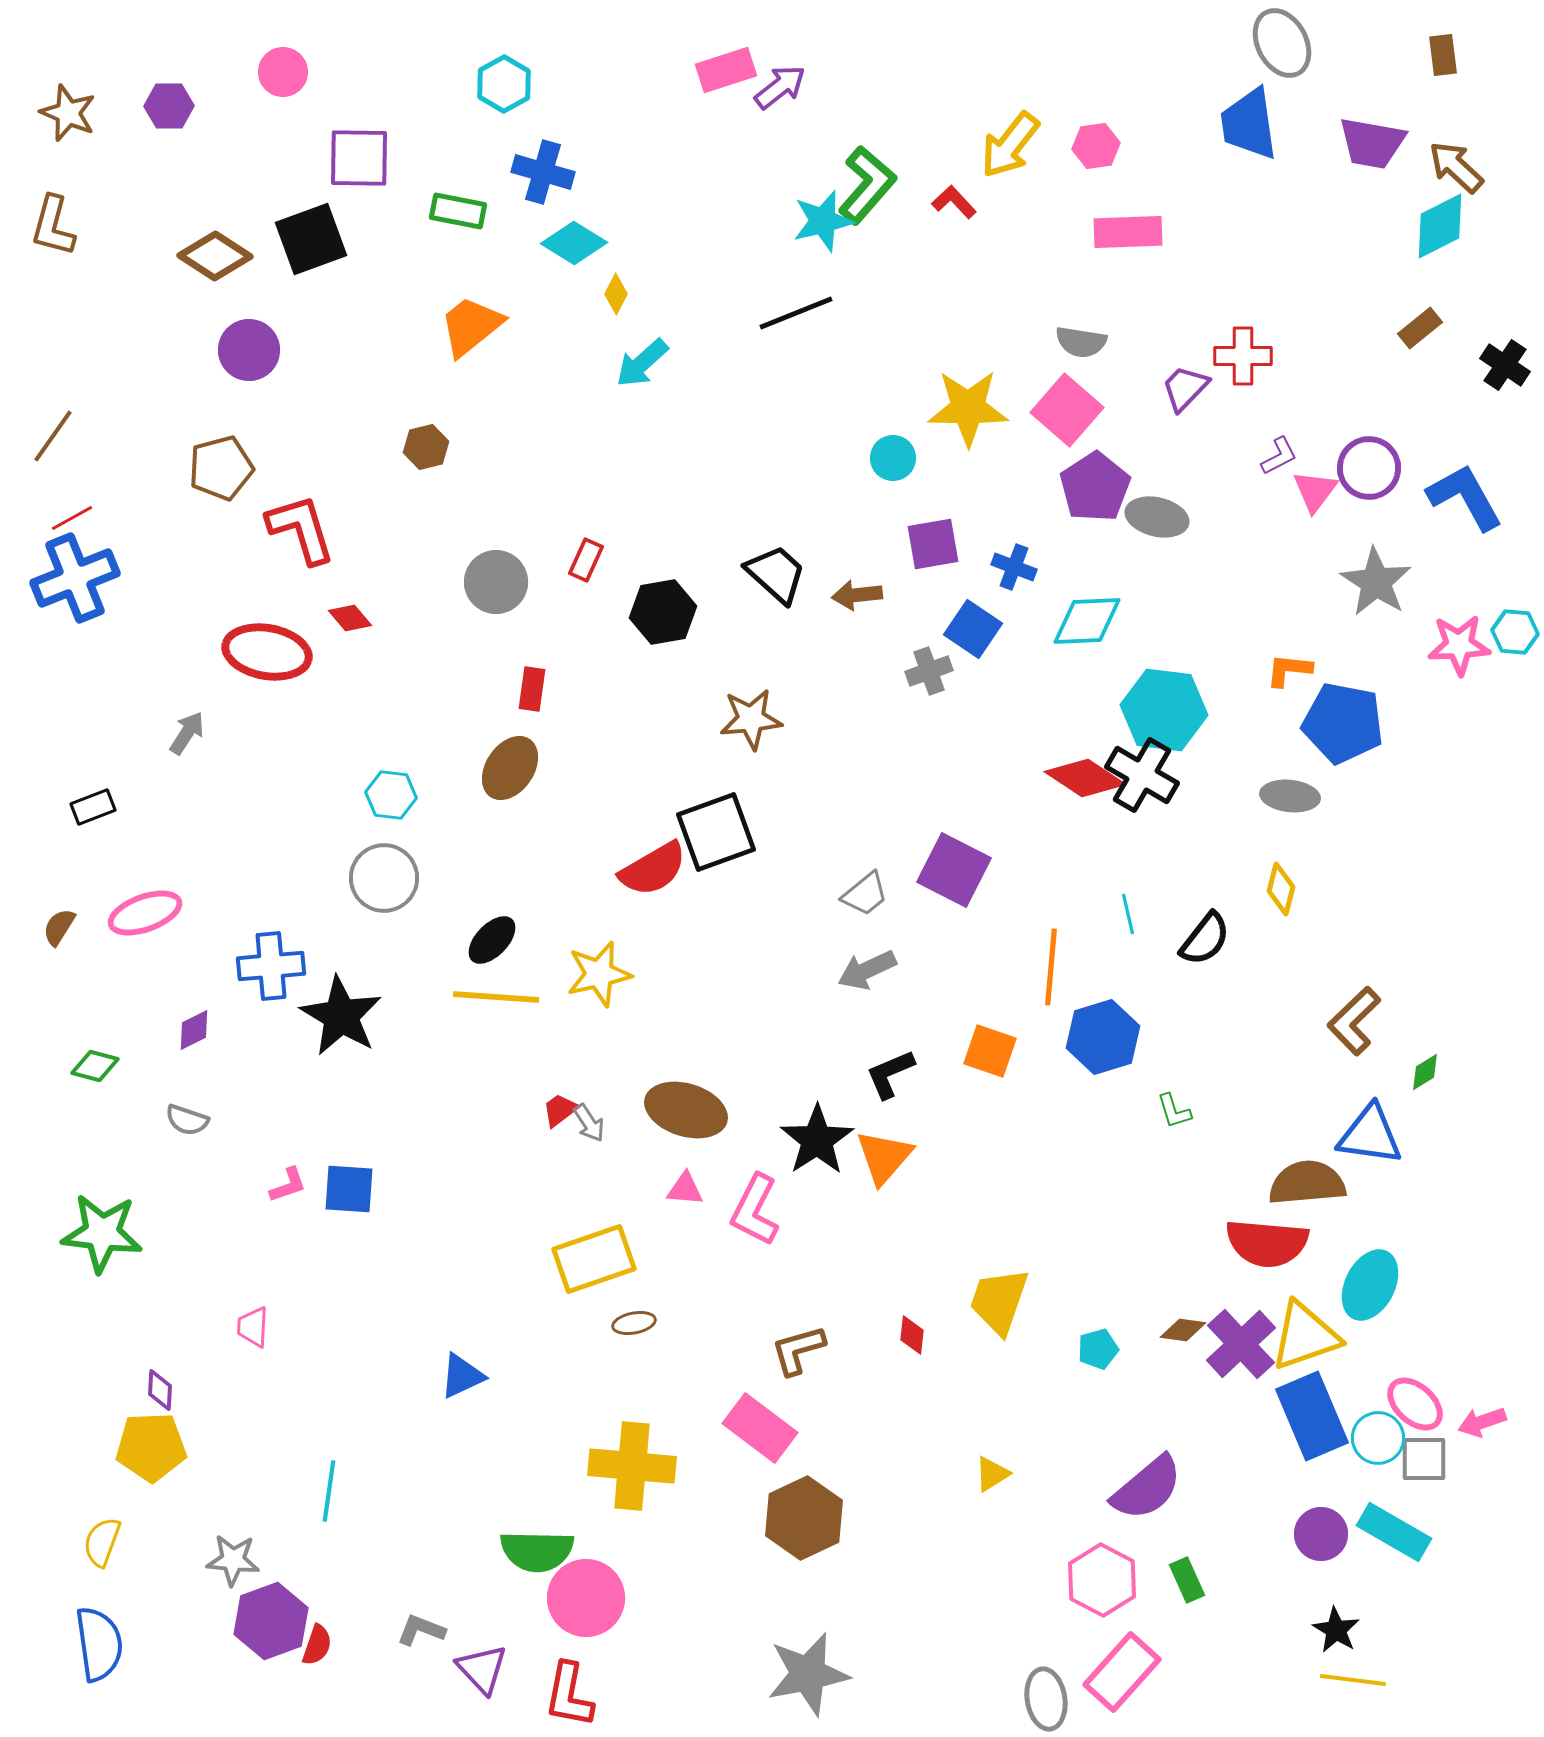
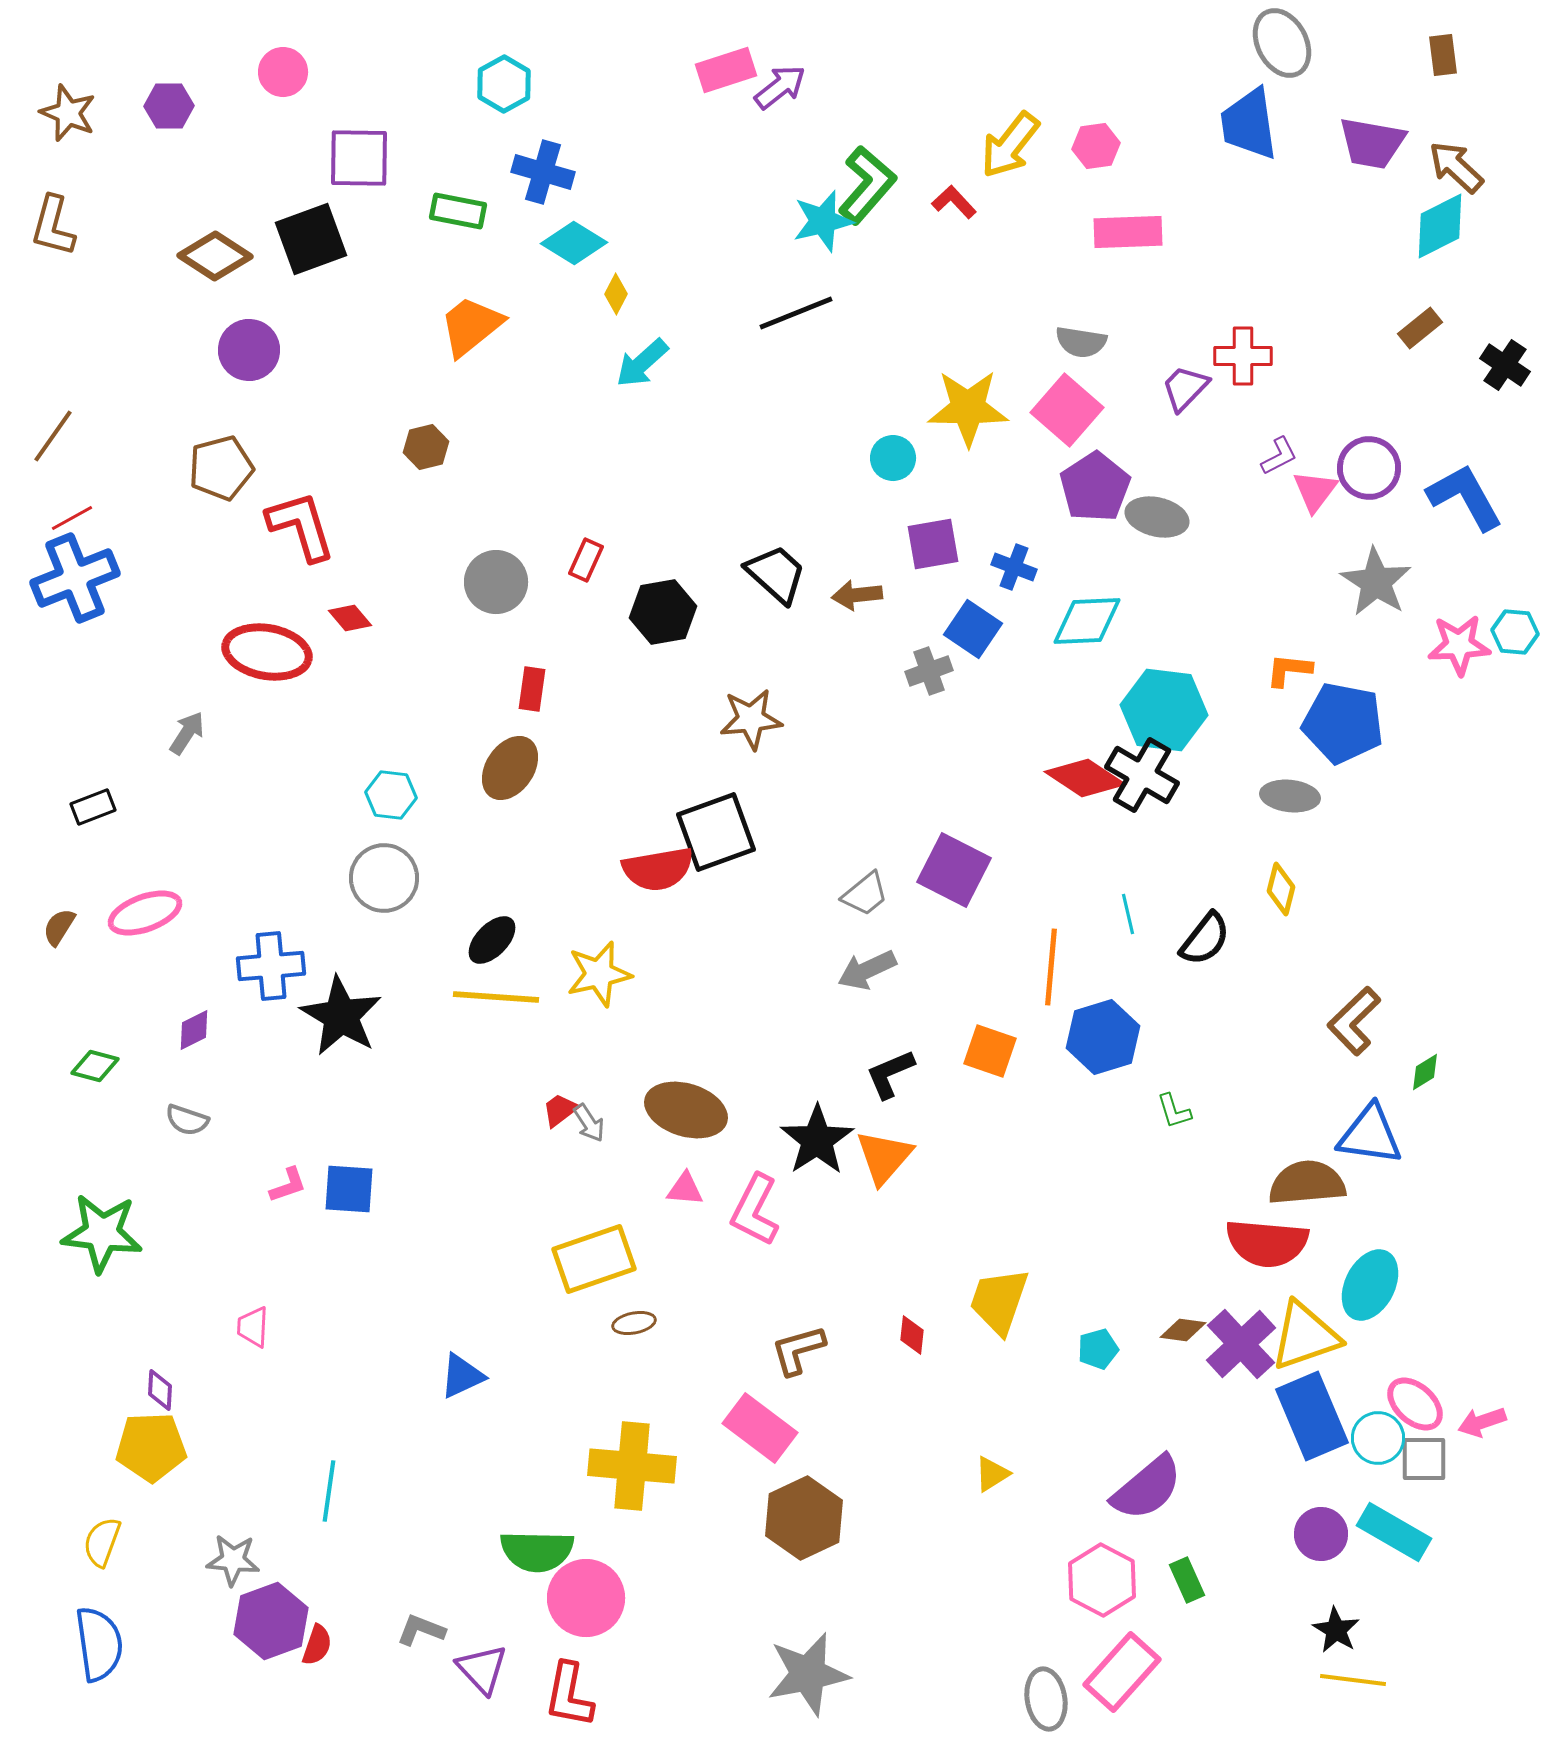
red L-shape at (301, 529): moved 3 px up
red semicircle at (653, 869): moved 5 px right; rotated 20 degrees clockwise
